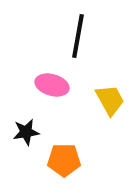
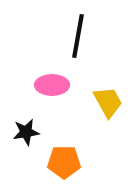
pink ellipse: rotated 16 degrees counterclockwise
yellow trapezoid: moved 2 px left, 2 px down
orange pentagon: moved 2 px down
